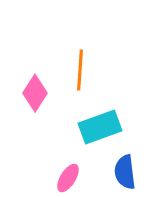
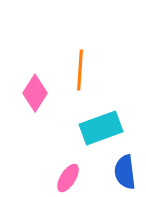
cyan rectangle: moved 1 px right, 1 px down
